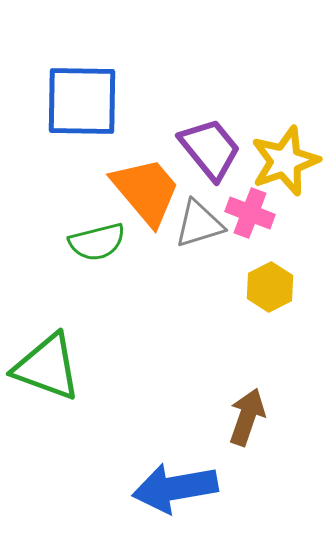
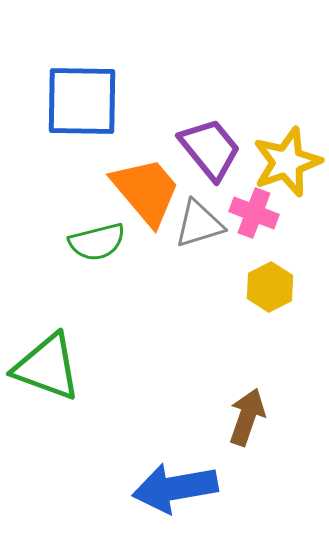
yellow star: moved 2 px right, 1 px down
pink cross: moved 4 px right
